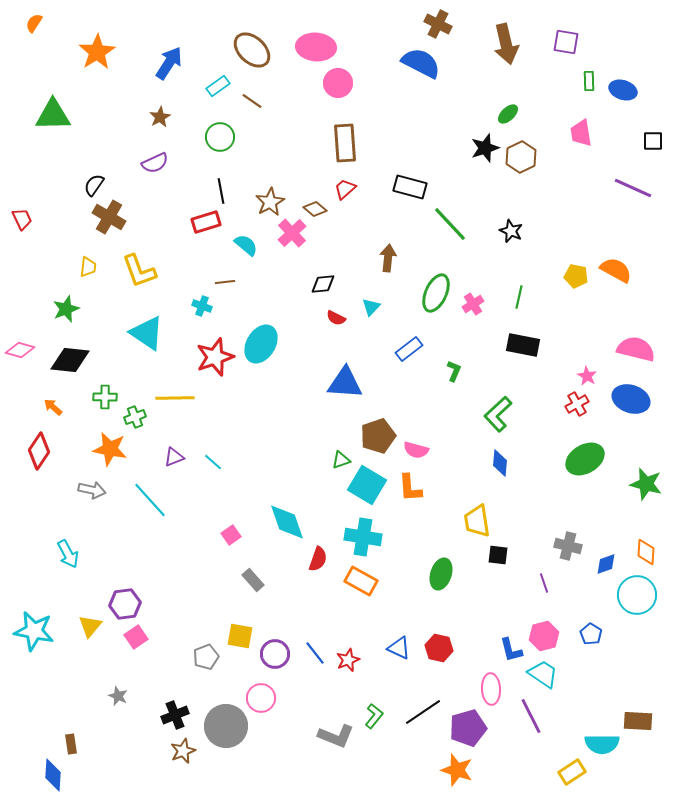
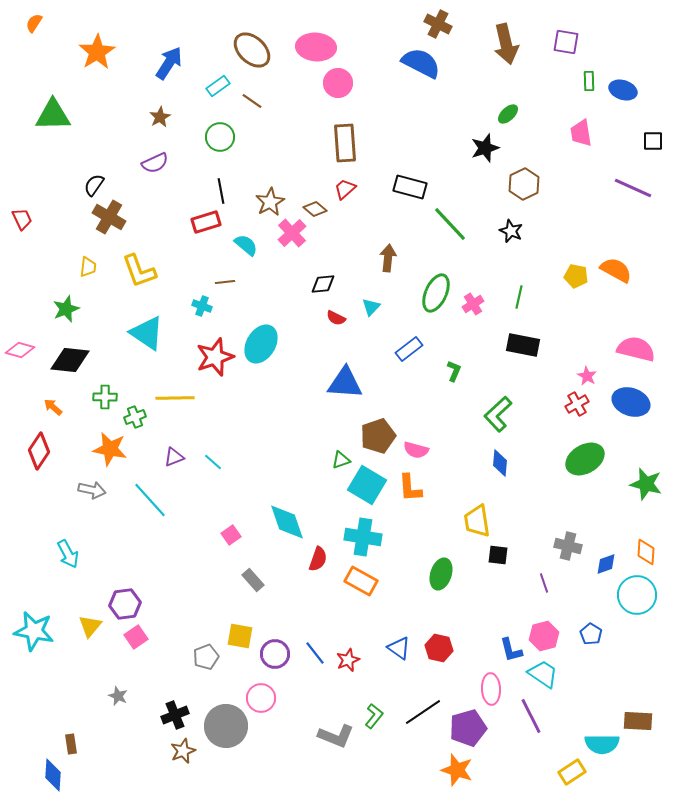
brown hexagon at (521, 157): moved 3 px right, 27 px down
blue ellipse at (631, 399): moved 3 px down
blue triangle at (399, 648): rotated 10 degrees clockwise
